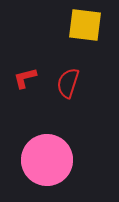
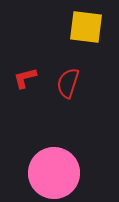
yellow square: moved 1 px right, 2 px down
pink circle: moved 7 px right, 13 px down
